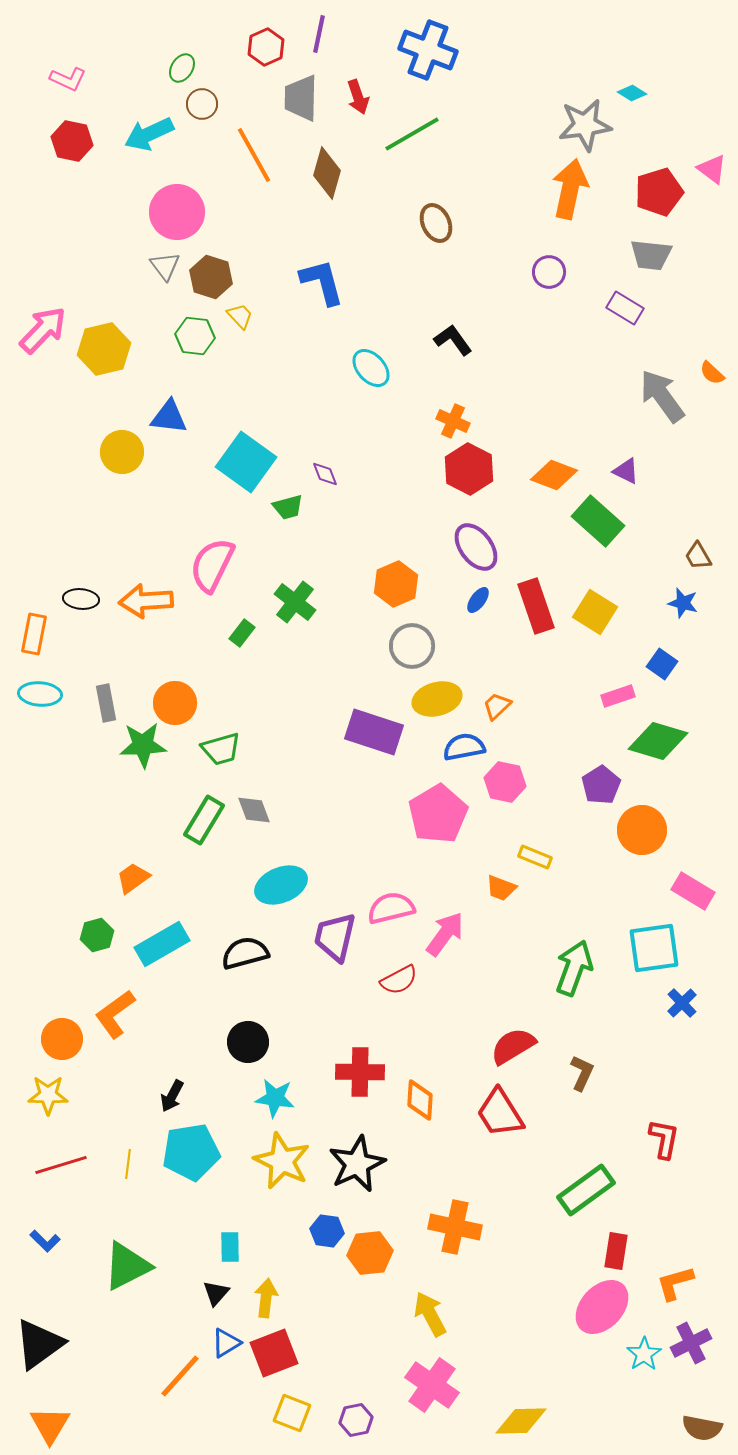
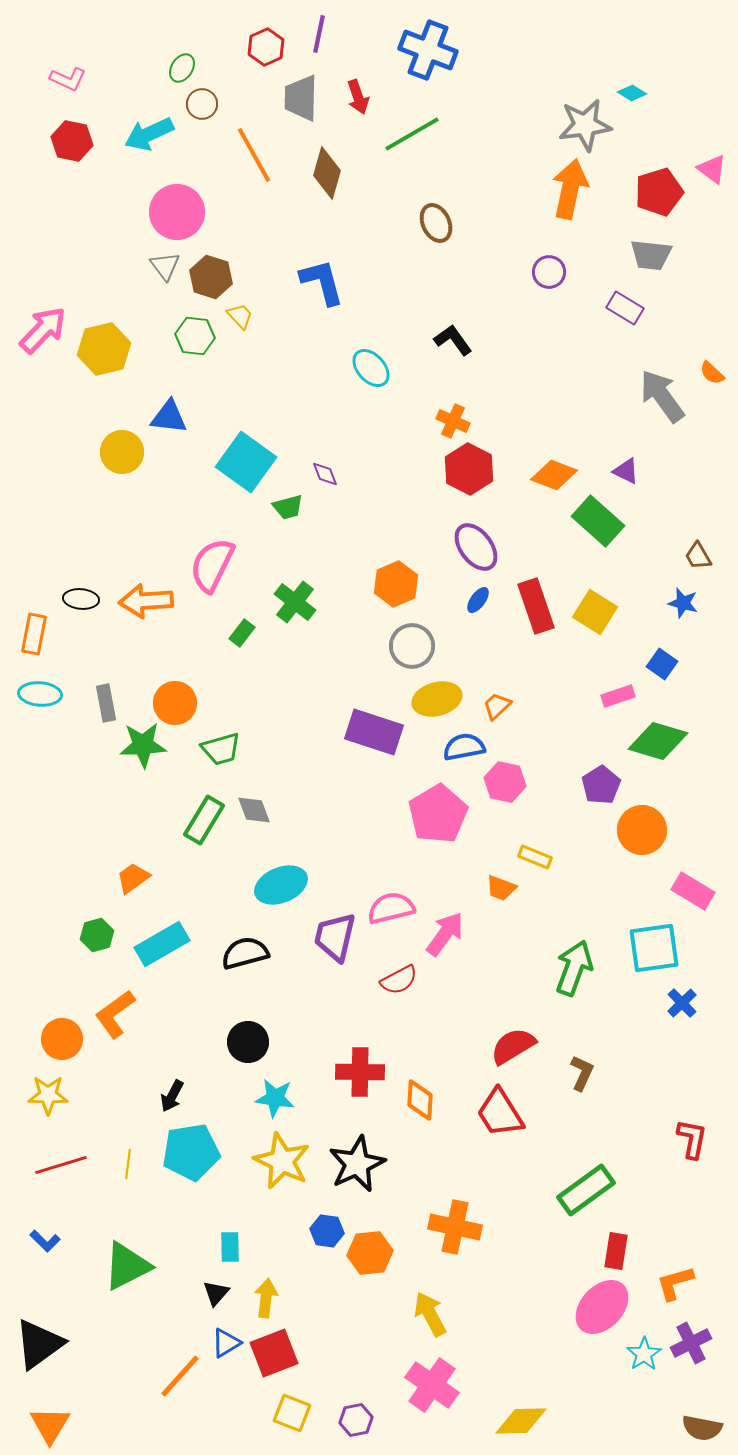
red L-shape at (664, 1139): moved 28 px right
